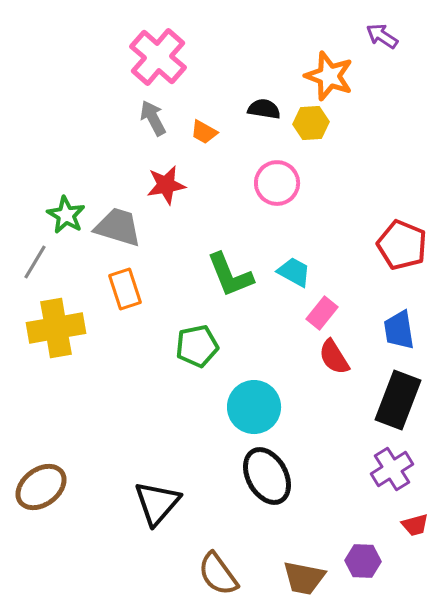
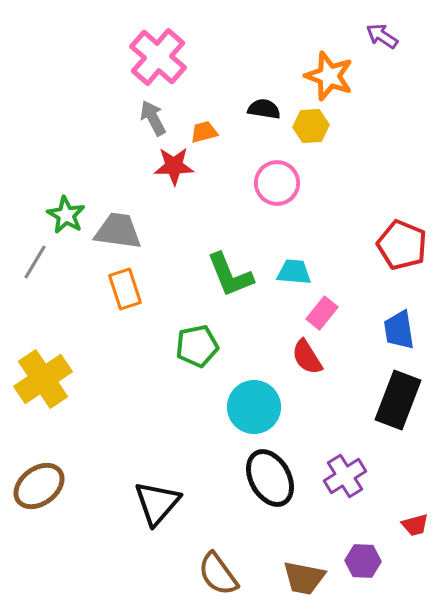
yellow hexagon: moved 3 px down
orange trapezoid: rotated 136 degrees clockwise
red star: moved 8 px right, 19 px up; rotated 9 degrees clockwise
gray trapezoid: moved 4 px down; rotated 9 degrees counterclockwise
cyan trapezoid: rotated 24 degrees counterclockwise
yellow cross: moved 13 px left, 51 px down; rotated 24 degrees counterclockwise
red semicircle: moved 27 px left
purple cross: moved 47 px left, 7 px down
black ellipse: moved 3 px right, 2 px down
brown ellipse: moved 2 px left, 1 px up
